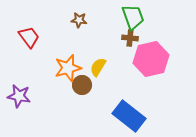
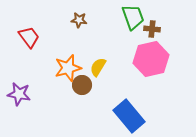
brown cross: moved 22 px right, 9 px up
purple star: moved 2 px up
blue rectangle: rotated 12 degrees clockwise
